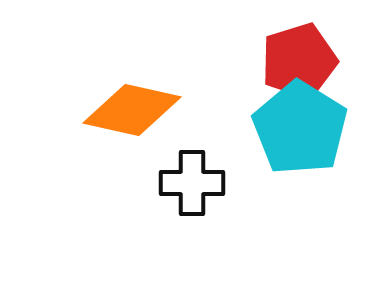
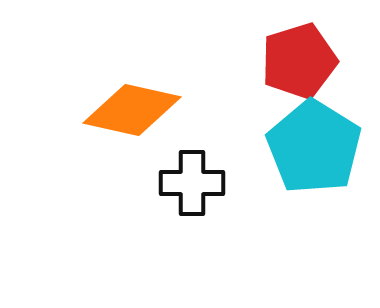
cyan pentagon: moved 14 px right, 19 px down
